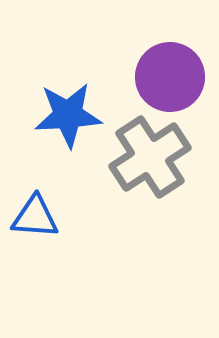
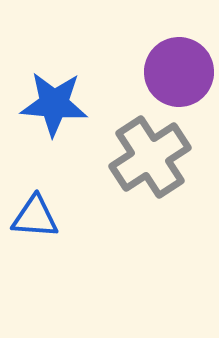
purple circle: moved 9 px right, 5 px up
blue star: moved 14 px left, 11 px up; rotated 8 degrees clockwise
